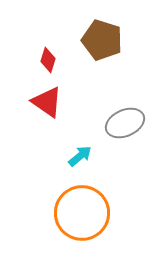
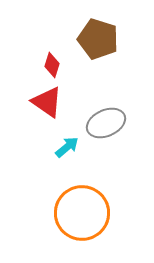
brown pentagon: moved 4 px left, 1 px up
red diamond: moved 4 px right, 5 px down
gray ellipse: moved 19 px left
cyan arrow: moved 13 px left, 9 px up
